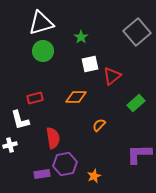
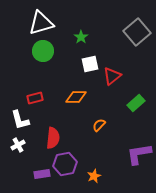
red semicircle: rotated 15 degrees clockwise
white cross: moved 8 px right; rotated 16 degrees counterclockwise
purple L-shape: rotated 8 degrees counterclockwise
